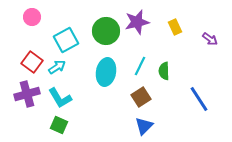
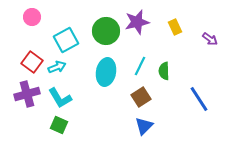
cyan arrow: rotated 12 degrees clockwise
